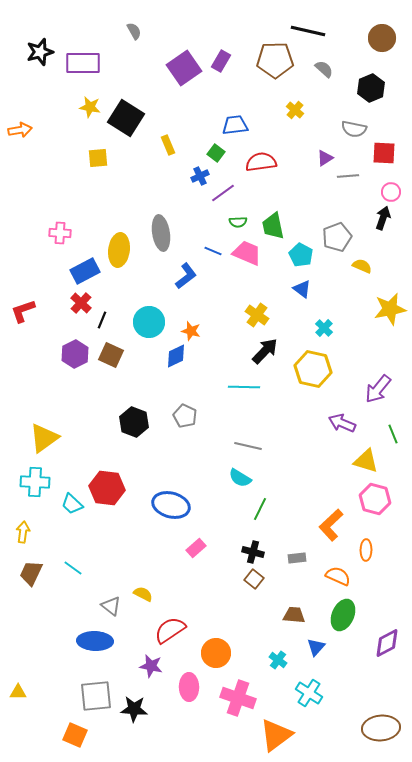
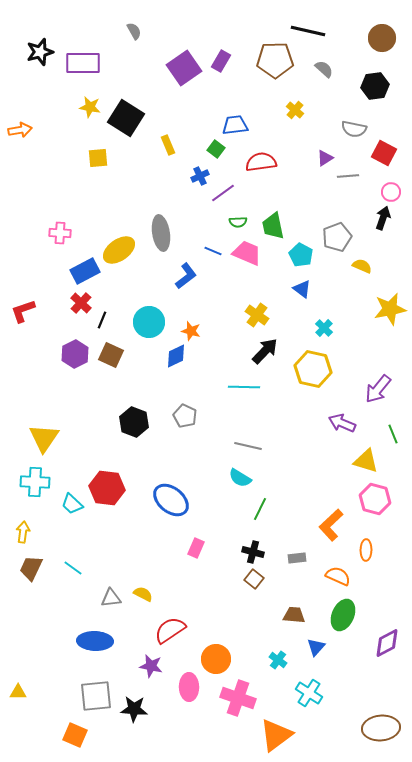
black hexagon at (371, 88): moved 4 px right, 2 px up; rotated 16 degrees clockwise
green square at (216, 153): moved 4 px up
red square at (384, 153): rotated 25 degrees clockwise
yellow ellipse at (119, 250): rotated 48 degrees clockwise
yellow triangle at (44, 438): rotated 20 degrees counterclockwise
blue ellipse at (171, 505): moved 5 px up; rotated 24 degrees clockwise
pink rectangle at (196, 548): rotated 24 degrees counterclockwise
brown trapezoid at (31, 573): moved 5 px up
gray triangle at (111, 606): moved 8 px up; rotated 45 degrees counterclockwise
orange circle at (216, 653): moved 6 px down
